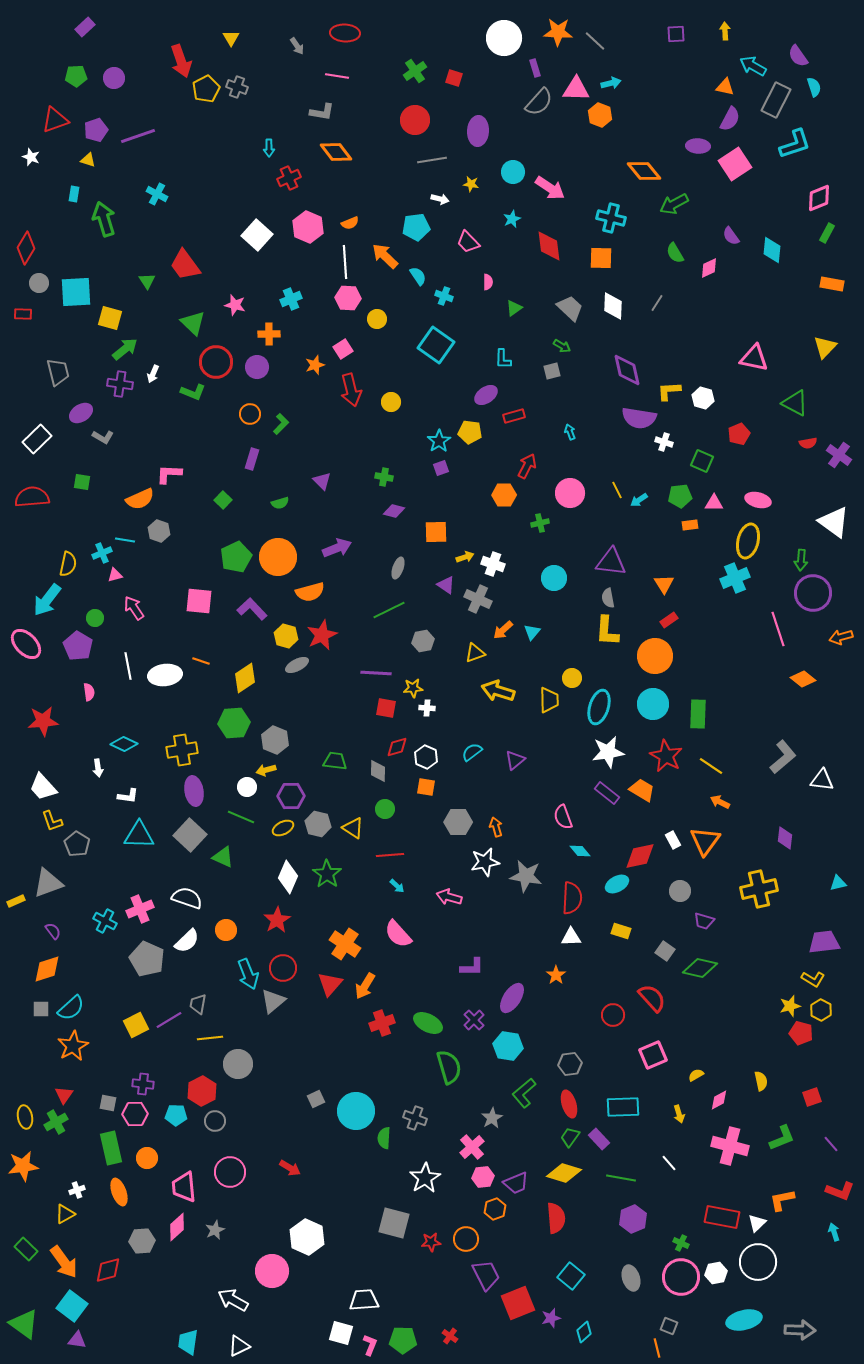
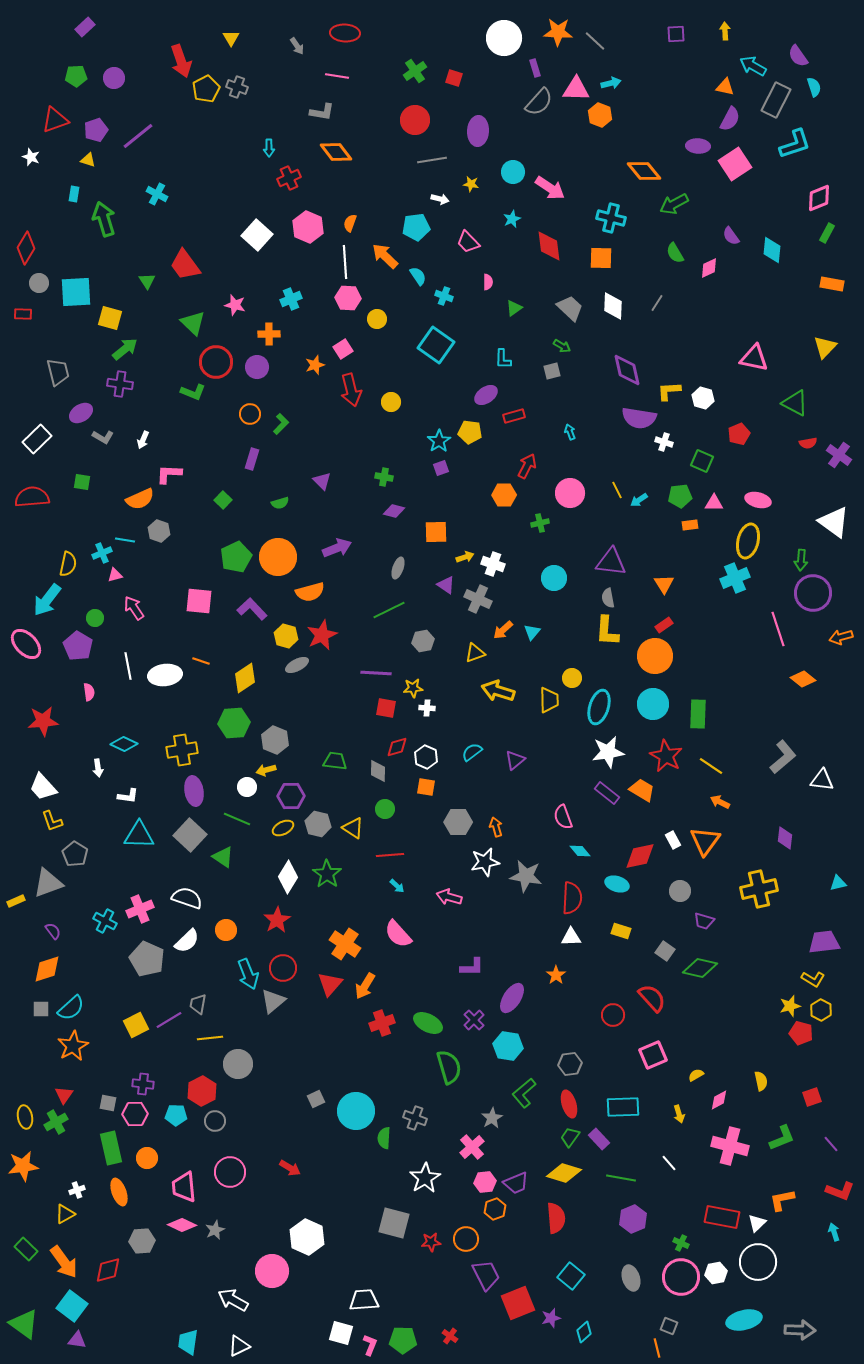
purple line at (138, 136): rotated 20 degrees counterclockwise
orange semicircle at (350, 223): rotated 132 degrees clockwise
white arrow at (153, 374): moved 10 px left, 66 px down
red rectangle at (669, 620): moved 5 px left, 5 px down
green line at (241, 817): moved 4 px left, 2 px down
gray pentagon at (77, 844): moved 2 px left, 10 px down
green triangle at (223, 857): rotated 10 degrees clockwise
white diamond at (288, 877): rotated 8 degrees clockwise
cyan ellipse at (617, 884): rotated 45 degrees clockwise
pink hexagon at (483, 1177): moved 2 px right, 5 px down
pink diamond at (177, 1227): moved 5 px right, 2 px up; rotated 68 degrees clockwise
